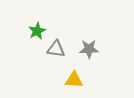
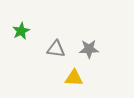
green star: moved 16 px left
yellow triangle: moved 2 px up
